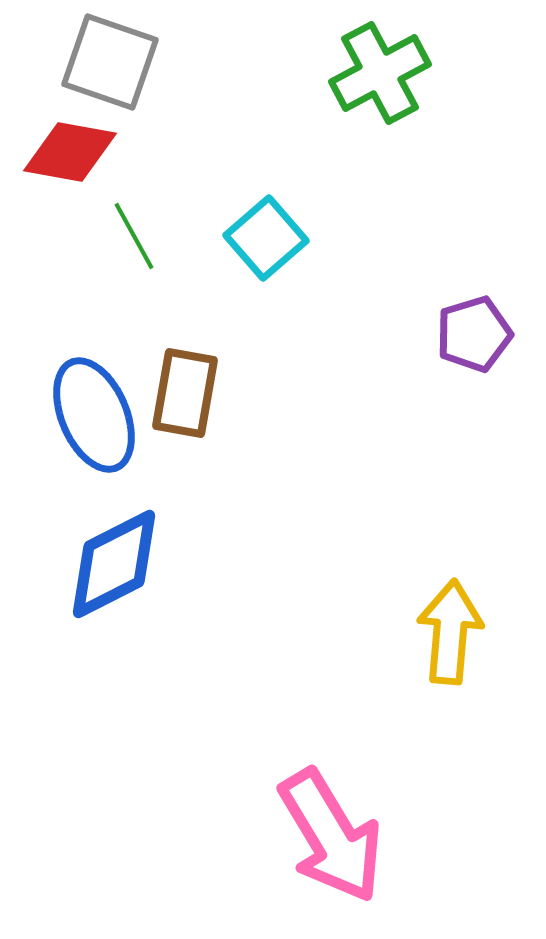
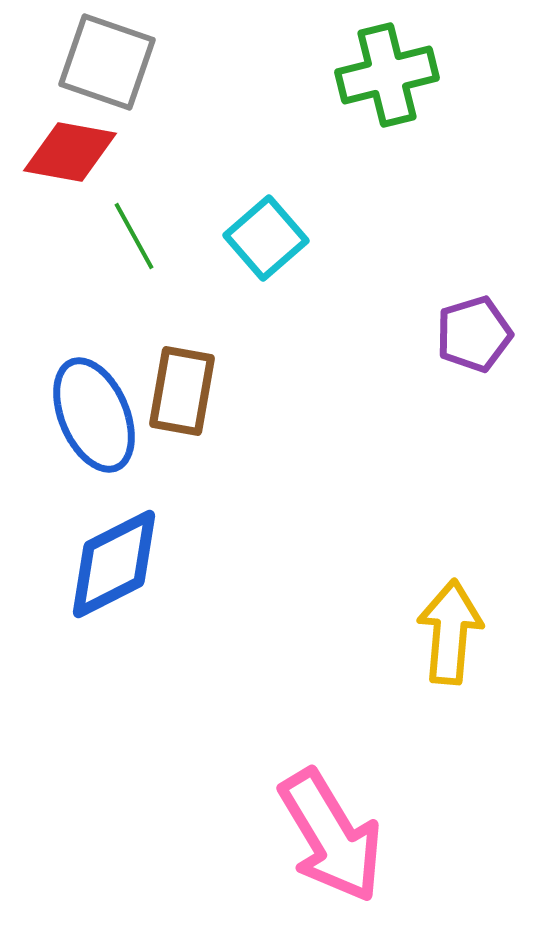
gray square: moved 3 px left
green cross: moved 7 px right, 2 px down; rotated 14 degrees clockwise
brown rectangle: moved 3 px left, 2 px up
